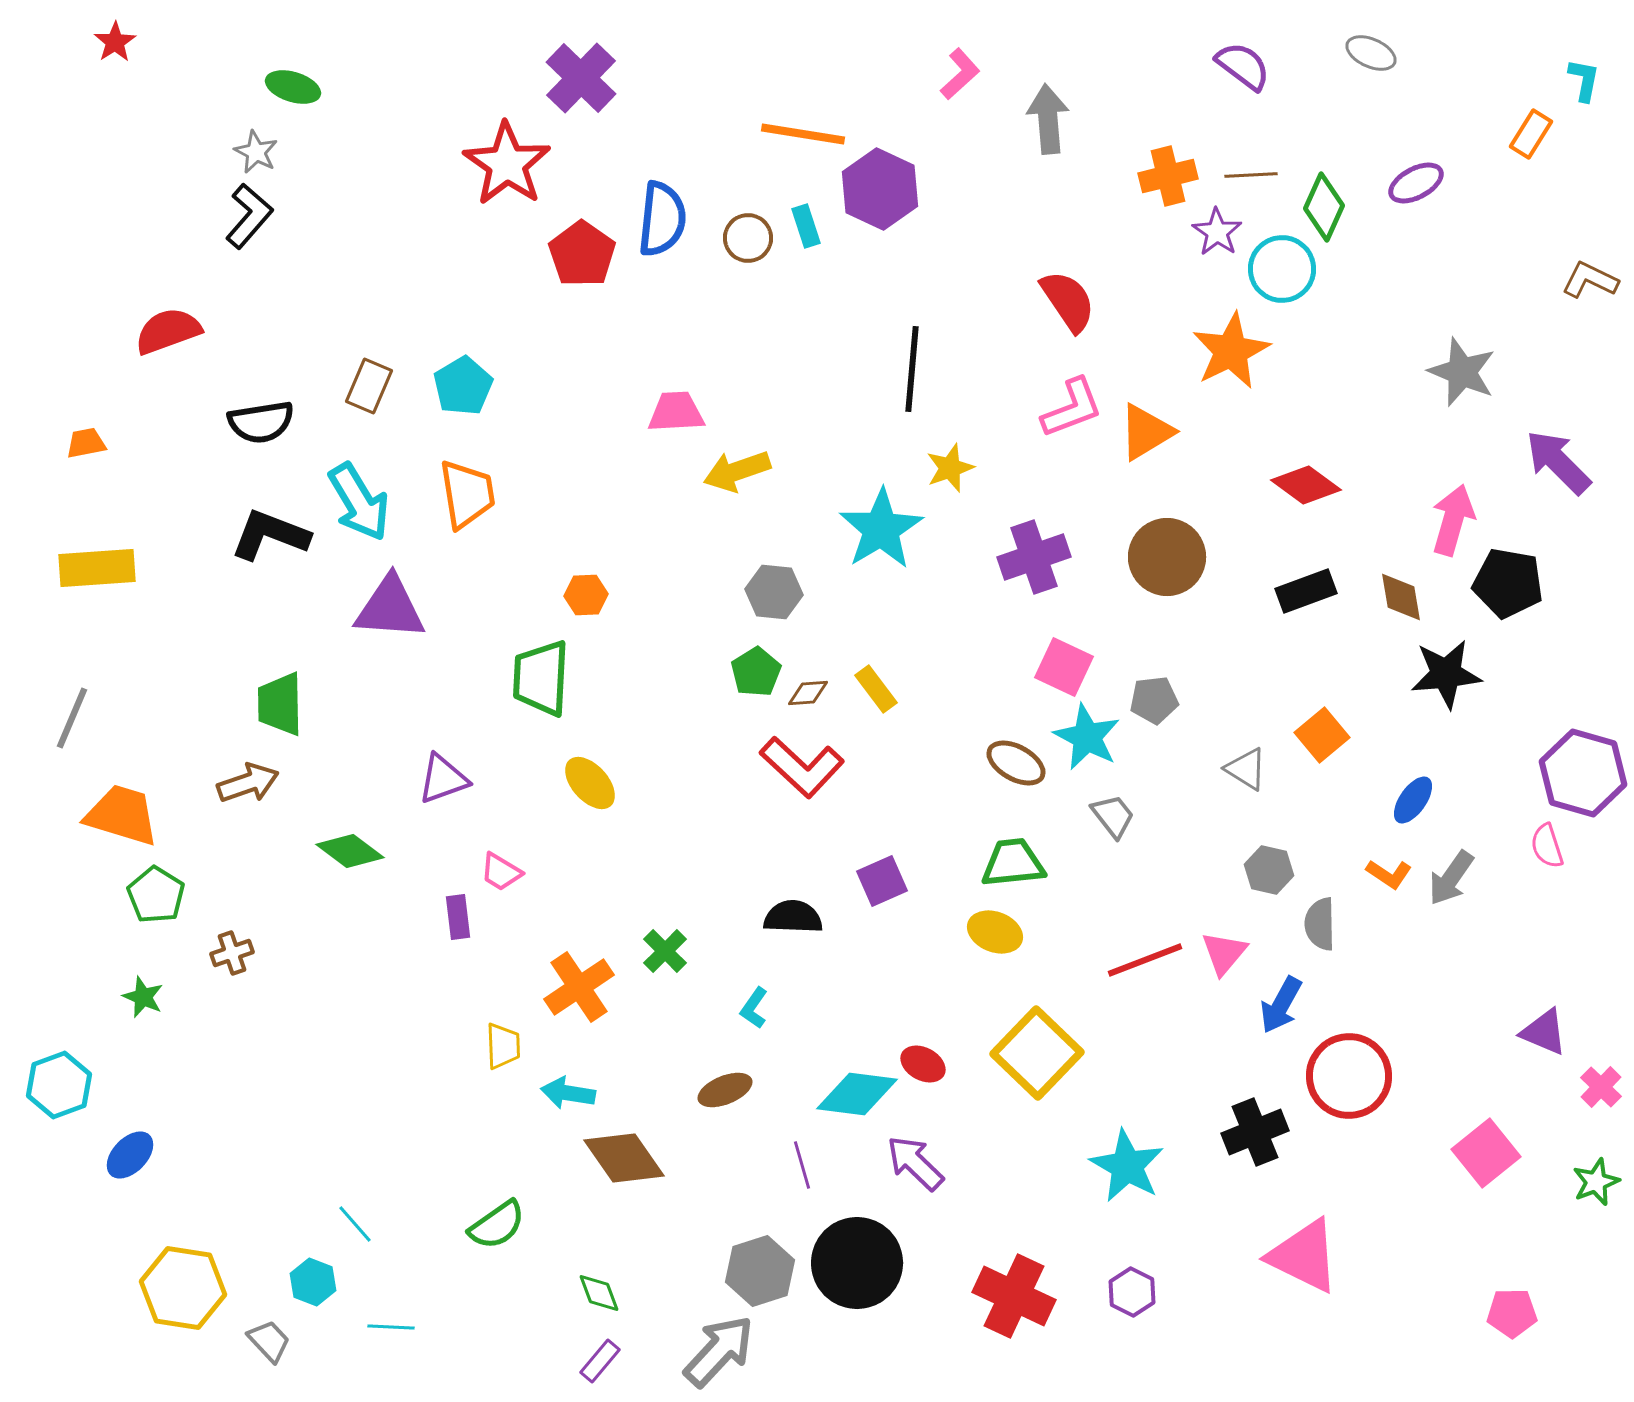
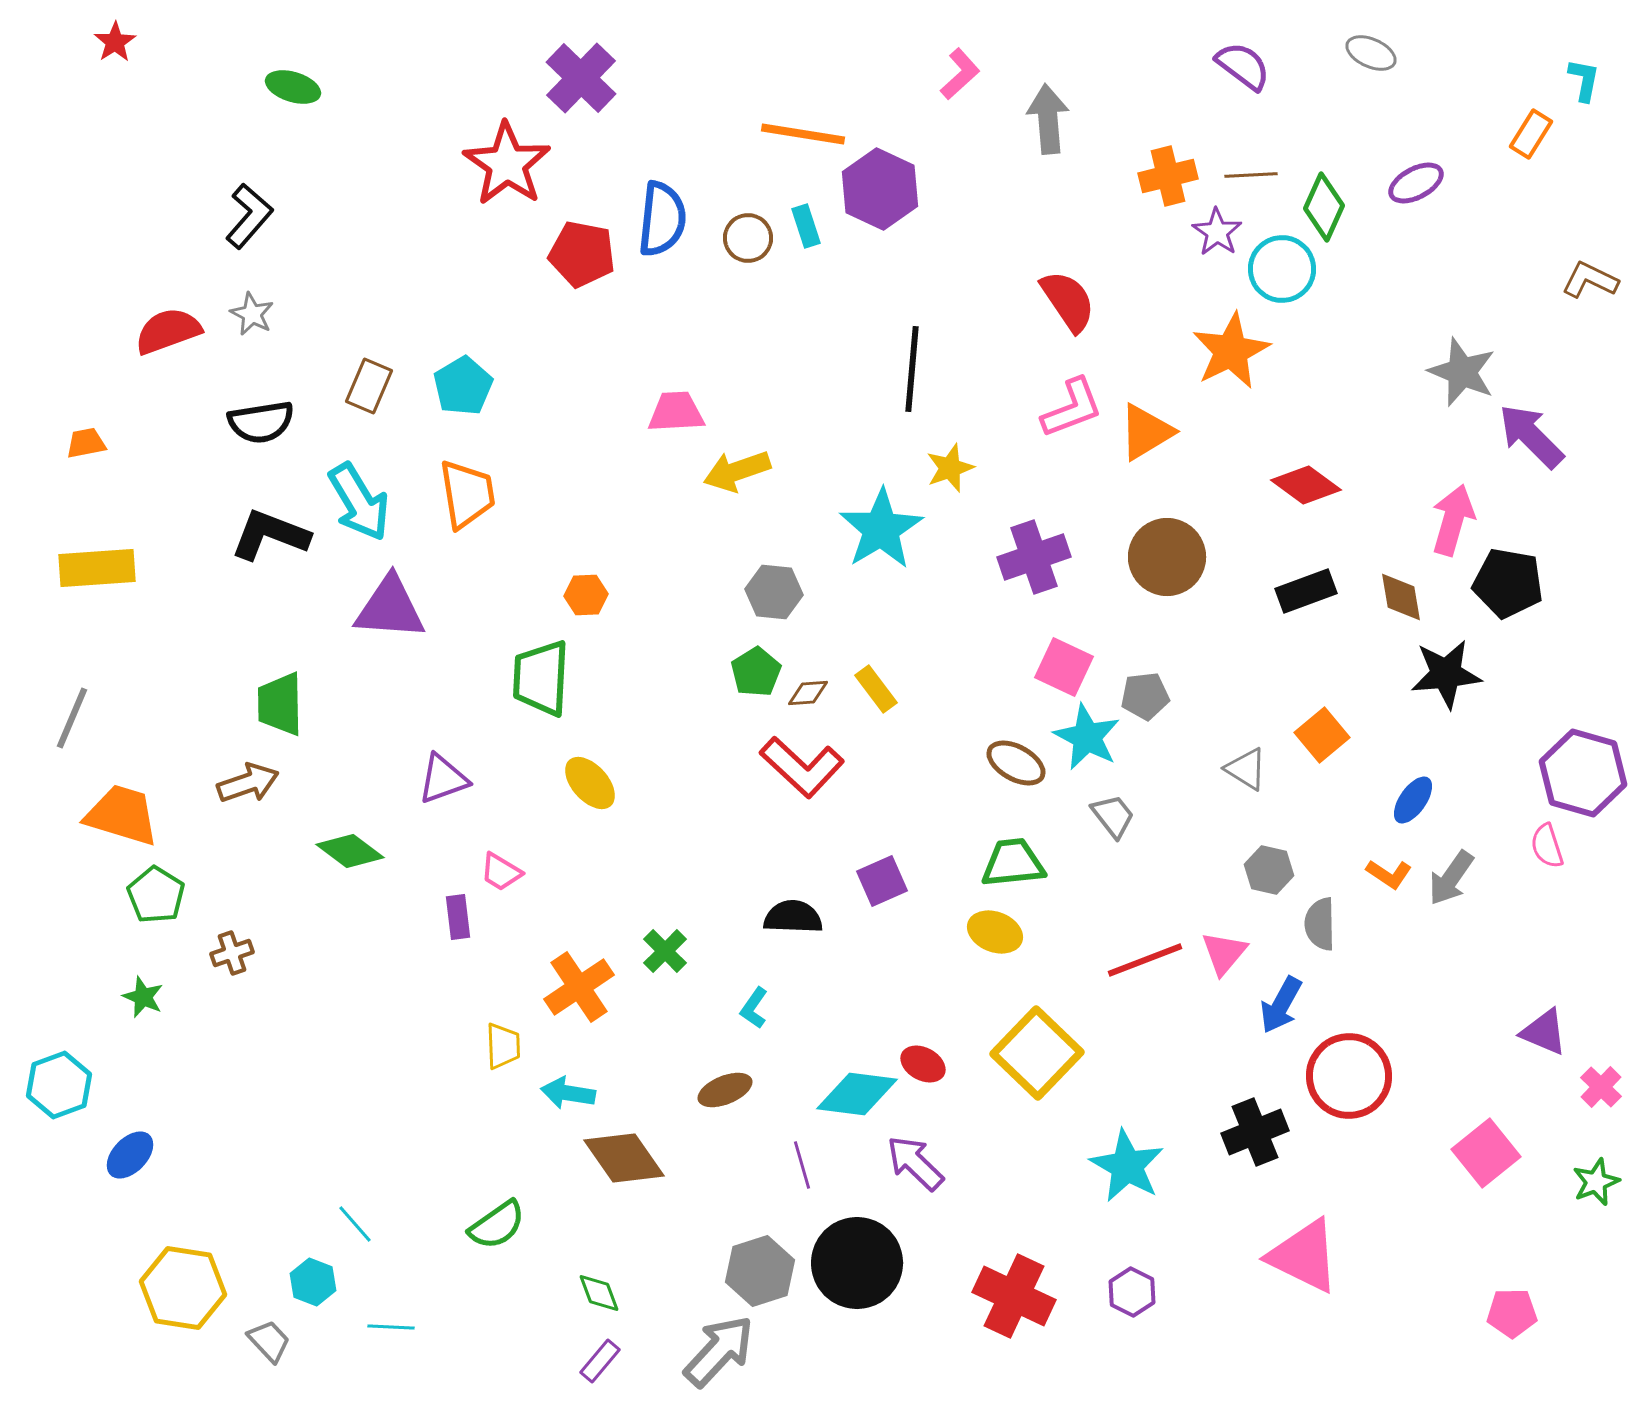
gray star at (256, 152): moved 4 px left, 162 px down
red pentagon at (582, 254): rotated 24 degrees counterclockwise
purple arrow at (1558, 462): moved 27 px left, 26 px up
gray pentagon at (1154, 700): moved 9 px left, 4 px up
